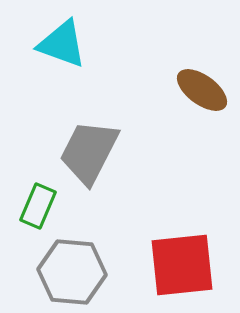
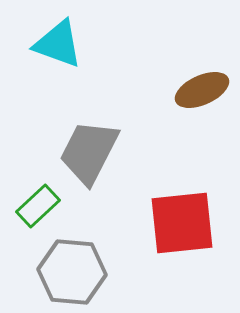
cyan triangle: moved 4 px left
brown ellipse: rotated 60 degrees counterclockwise
green rectangle: rotated 24 degrees clockwise
red square: moved 42 px up
